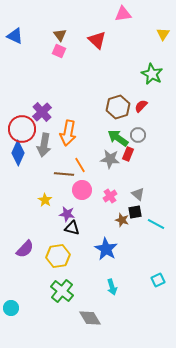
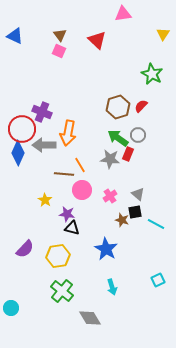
purple cross: rotated 24 degrees counterclockwise
gray arrow: rotated 80 degrees clockwise
